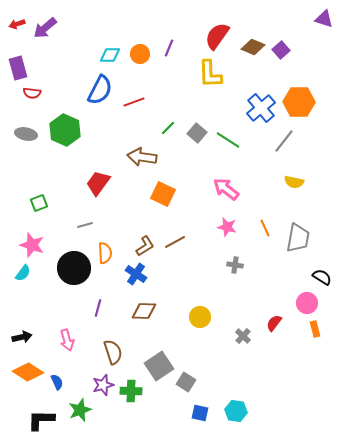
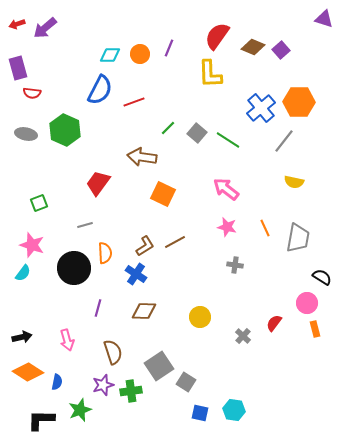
blue semicircle at (57, 382): rotated 35 degrees clockwise
green cross at (131, 391): rotated 10 degrees counterclockwise
cyan hexagon at (236, 411): moved 2 px left, 1 px up
